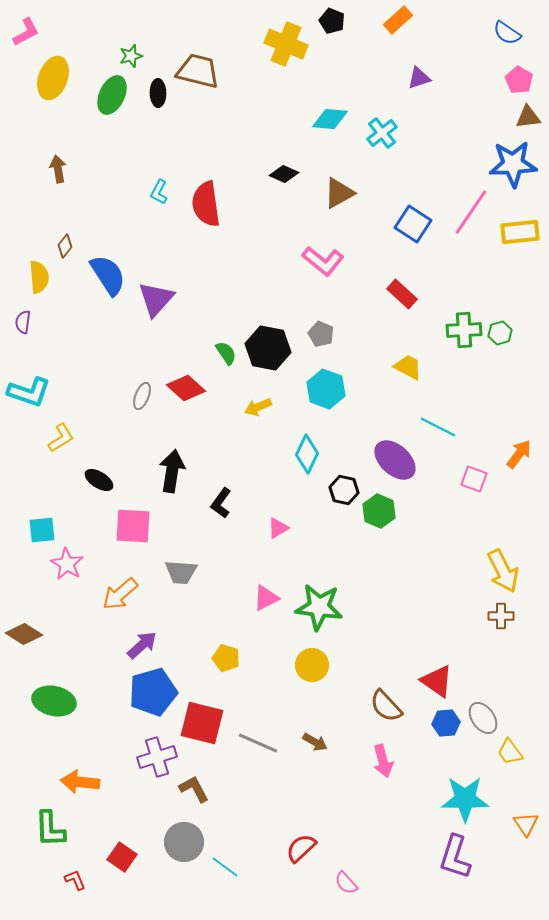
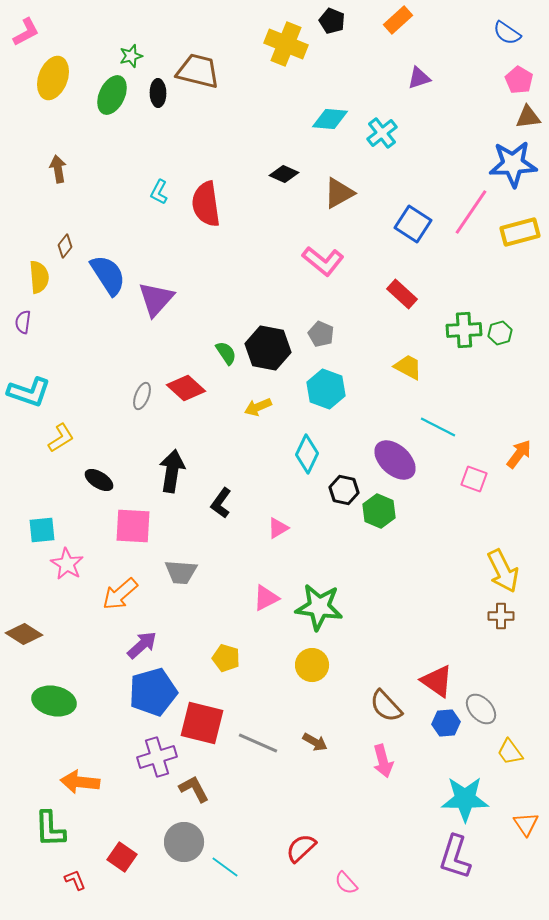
yellow rectangle at (520, 232): rotated 9 degrees counterclockwise
gray ellipse at (483, 718): moved 2 px left, 9 px up; rotated 8 degrees counterclockwise
